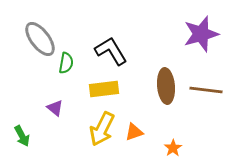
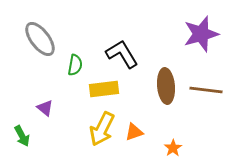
black L-shape: moved 11 px right, 3 px down
green semicircle: moved 9 px right, 2 px down
purple triangle: moved 10 px left
